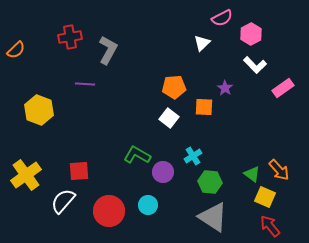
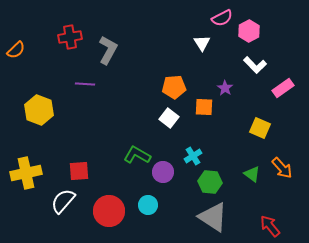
pink hexagon: moved 2 px left, 3 px up
white triangle: rotated 18 degrees counterclockwise
orange arrow: moved 3 px right, 2 px up
yellow cross: moved 2 px up; rotated 24 degrees clockwise
yellow square: moved 5 px left, 69 px up
